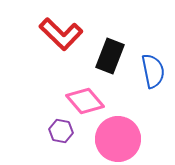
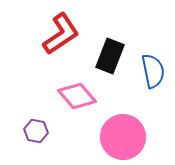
red L-shape: rotated 78 degrees counterclockwise
pink diamond: moved 8 px left, 5 px up
purple hexagon: moved 25 px left
pink circle: moved 5 px right, 2 px up
